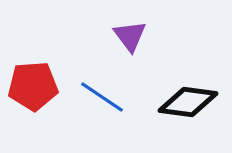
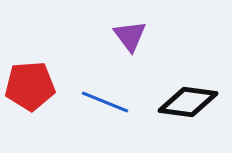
red pentagon: moved 3 px left
blue line: moved 3 px right, 5 px down; rotated 12 degrees counterclockwise
